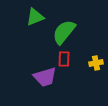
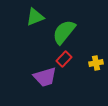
red rectangle: rotated 42 degrees clockwise
